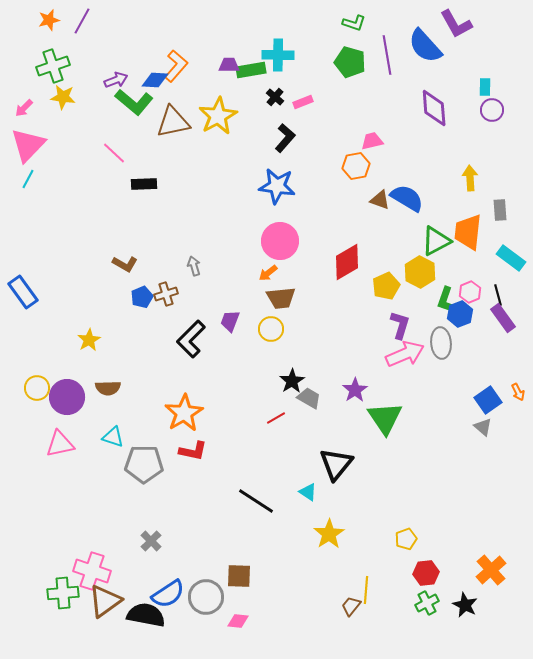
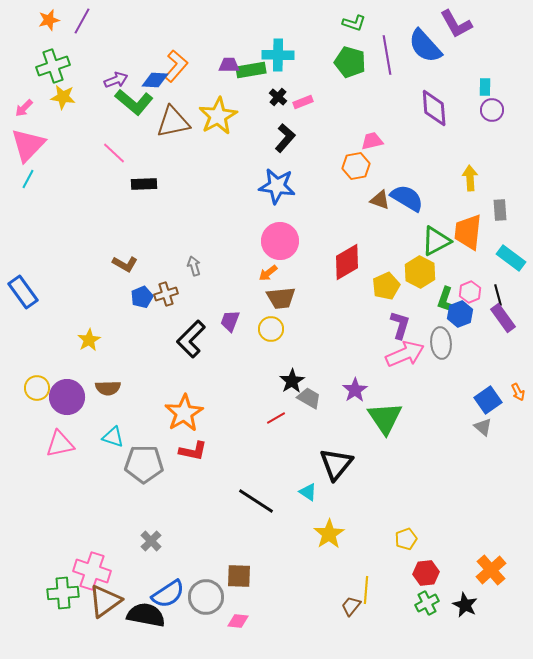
black cross at (275, 97): moved 3 px right
